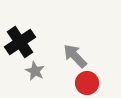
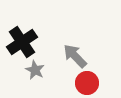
black cross: moved 2 px right
gray star: moved 1 px up
